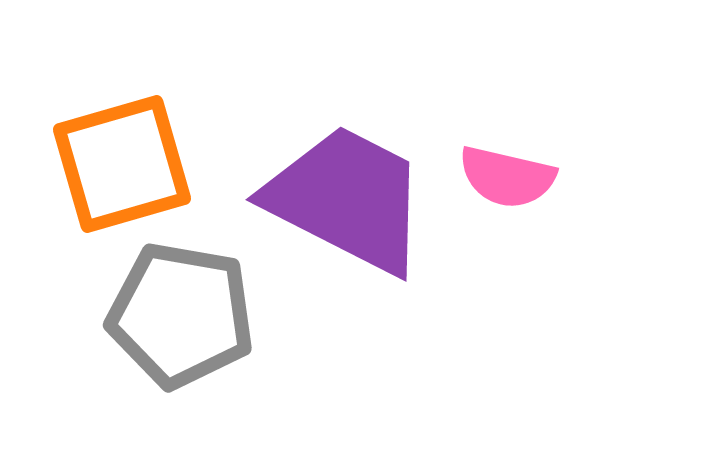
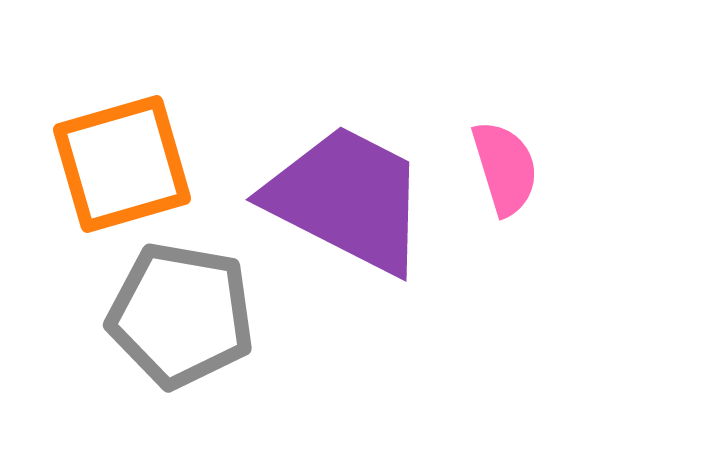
pink semicircle: moved 2 px left, 9 px up; rotated 120 degrees counterclockwise
